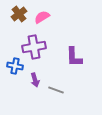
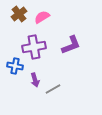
purple L-shape: moved 3 px left, 12 px up; rotated 110 degrees counterclockwise
gray line: moved 3 px left, 1 px up; rotated 49 degrees counterclockwise
